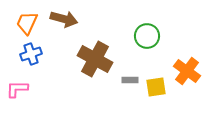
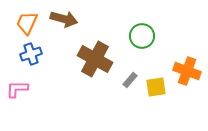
green circle: moved 5 px left
orange cross: rotated 16 degrees counterclockwise
gray rectangle: rotated 49 degrees counterclockwise
